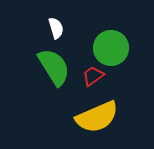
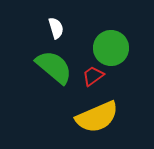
green semicircle: rotated 18 degrees counterclockwise
